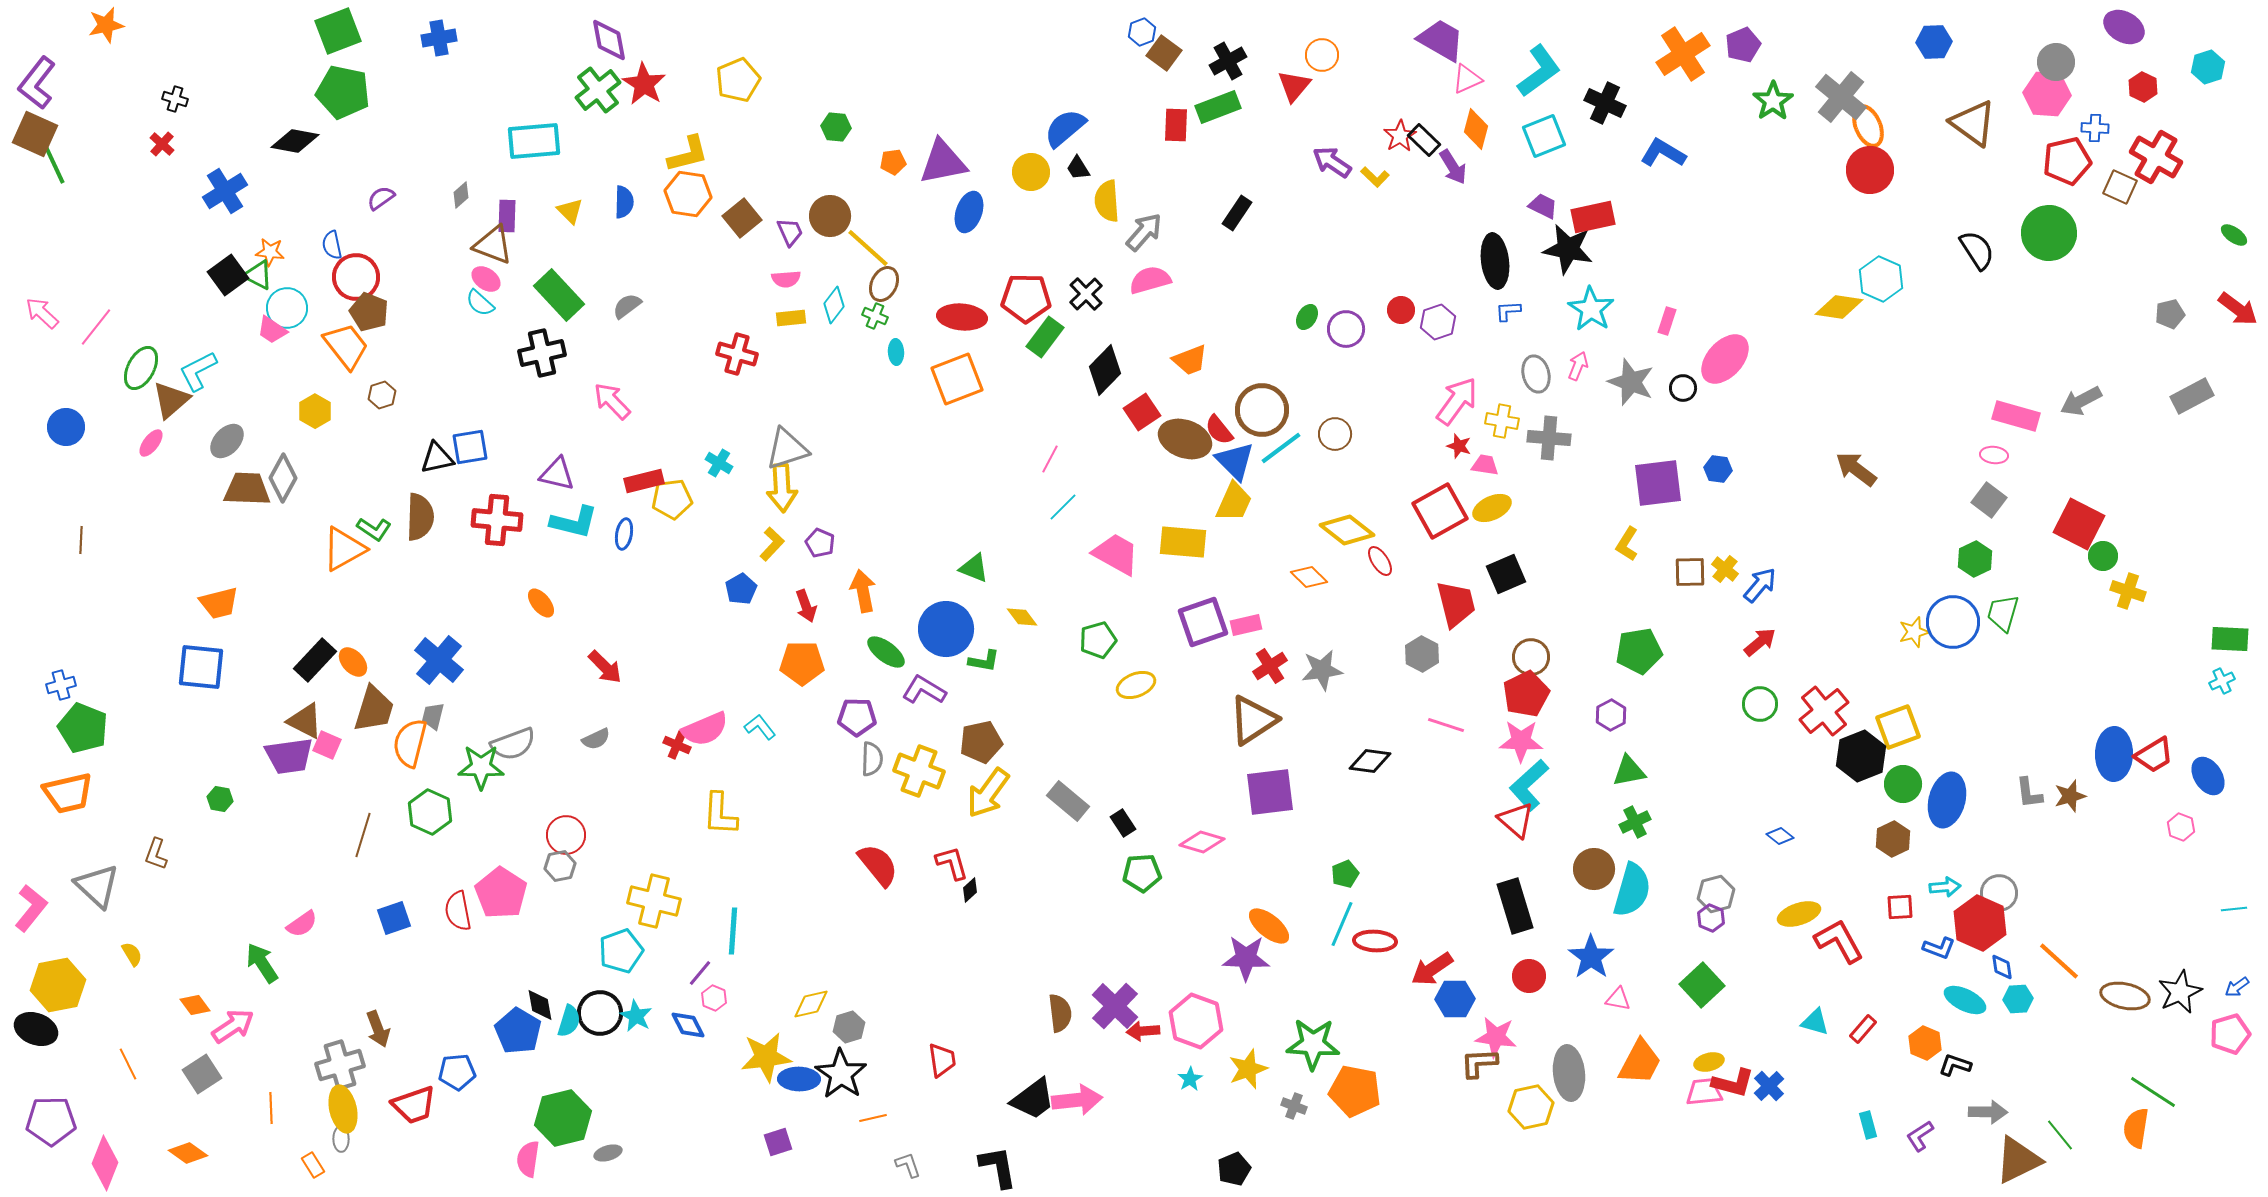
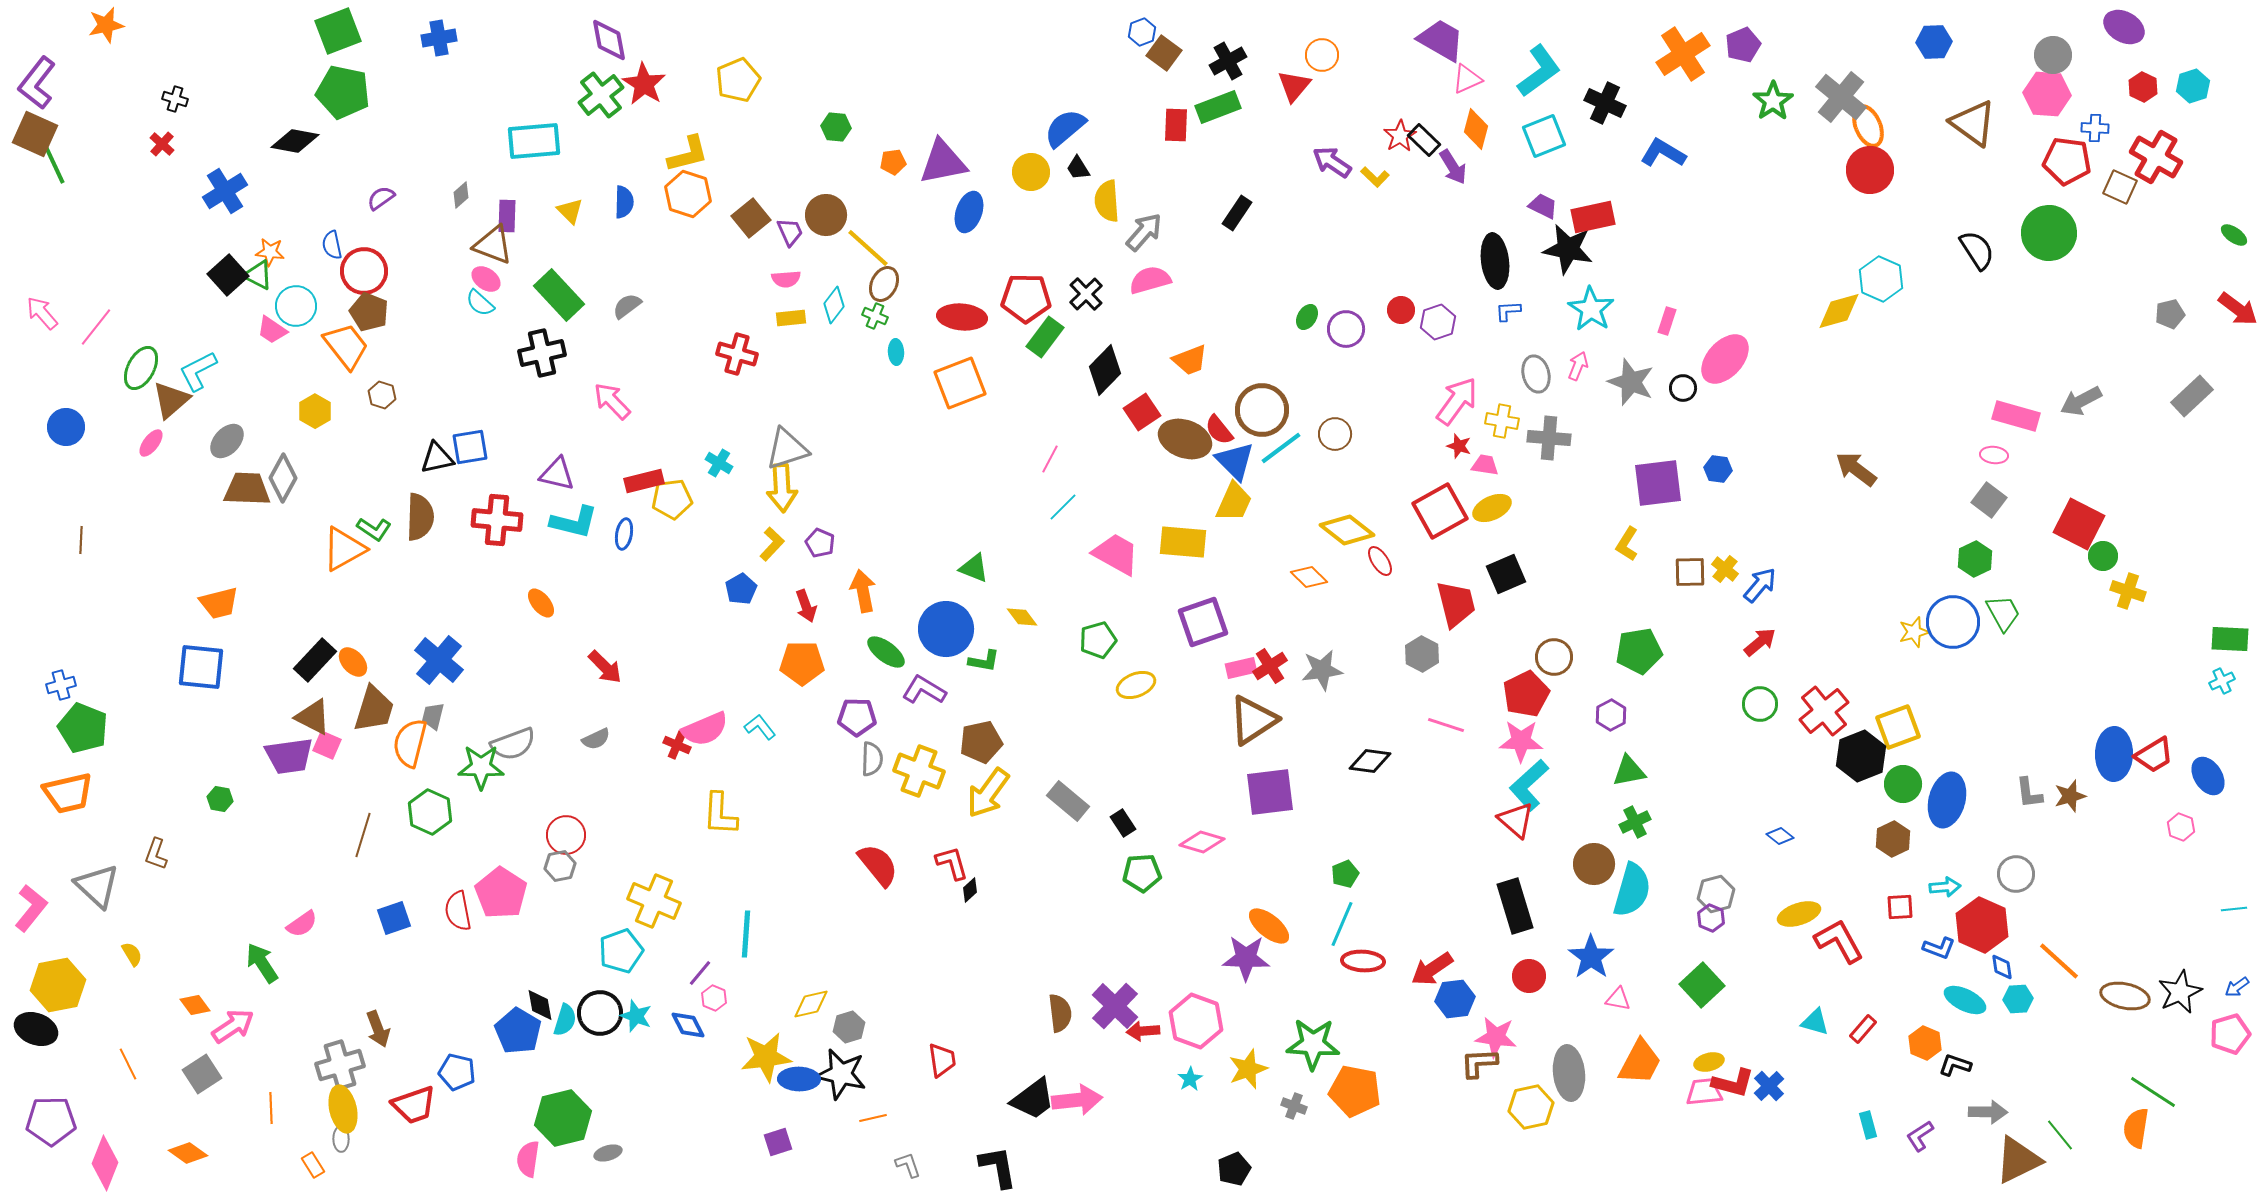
gray circle at (2056, 62): moved 3 px left, 7 px up
cyan hexagon at (2208, 67): moved 15 px left, 19 px down
green cross at (598, 90): moved 3 px right, 5 px down
red pentagon at (2067, 161): rotated 21 degrees clockwise
orange hexagon at (688, 194): rotated 9 degrees clockwise
brown circle at (830, 216): moved 4 px left, 1 px up
brown square at (742, 218): moved 9 px right
black square at (228, 275): rotated 6 degrees counterclockwise
red circle at (356, 277): moved 8 px right, 6 px up
yellow diamond at (1839, 307): moved 4 px down; rotated 24 degrees counterclockwise
cyan circle at (287, 308): moved 9 px right, 2 px up
pink arrow at (42, 313): rotated 6 degrees clockwise
orange square at (957, 379): moved 3 px right, 4 px down
brown hexagon at (382, 395): rotated 24 degrees counterclockwise
gray rectangle at (2192, 396): rotated 15 degrees counterclockwise
green trapezoid at (2003, 613): rotated 135 degrees clockwise
pink rectangle at (1246, 625): moved 5 px left, 43 px down
brown circle at (1531, 657): moved 23 px right
brown triangle at (305, 721): moved 8 px right, 4 px up
brown circle at (1594, 869): moved 5 px up
gray circle at (1999, 893): moved 17 px right, 19 px up
yellow cross at (654, 901): rotated 9 degrees clockwise
red hexagon at (1980, 923): moved 2 px right, 2 px down
cyan line at (733, 931): moved 13 px right, 3 px down
red ellipse at (1375, 941): moved 12 px left, 20 px down
blue hexagon at (1455, 999): rotated 6 degrees counterclockwise
cyan star at (636, 1016): rotated 8 degrees counterclockwise
cyan semicircle at (569, 1021): moved 4 px left, 1 px up
blue pentagon at (457, 1072): rotated 18 degrees clockwise
black star at (841, 1074): rotated 21 degrees counterclockwise
